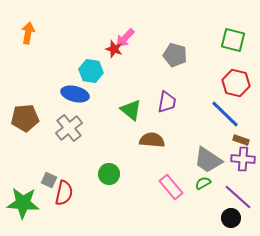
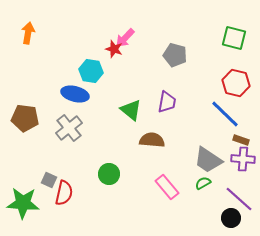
green square: moved 1 px right, 2 px up
brown pentagon: rotated 12 degrees clockwise
pink rectangle: moved 4 px left
purple line: moved 1 px right, 2 px down
